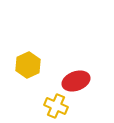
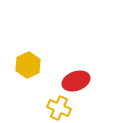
yellow cross: moved 3 px right, 2 px down
